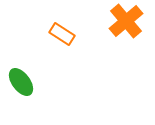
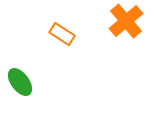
green ellipse: moved 1 px left
